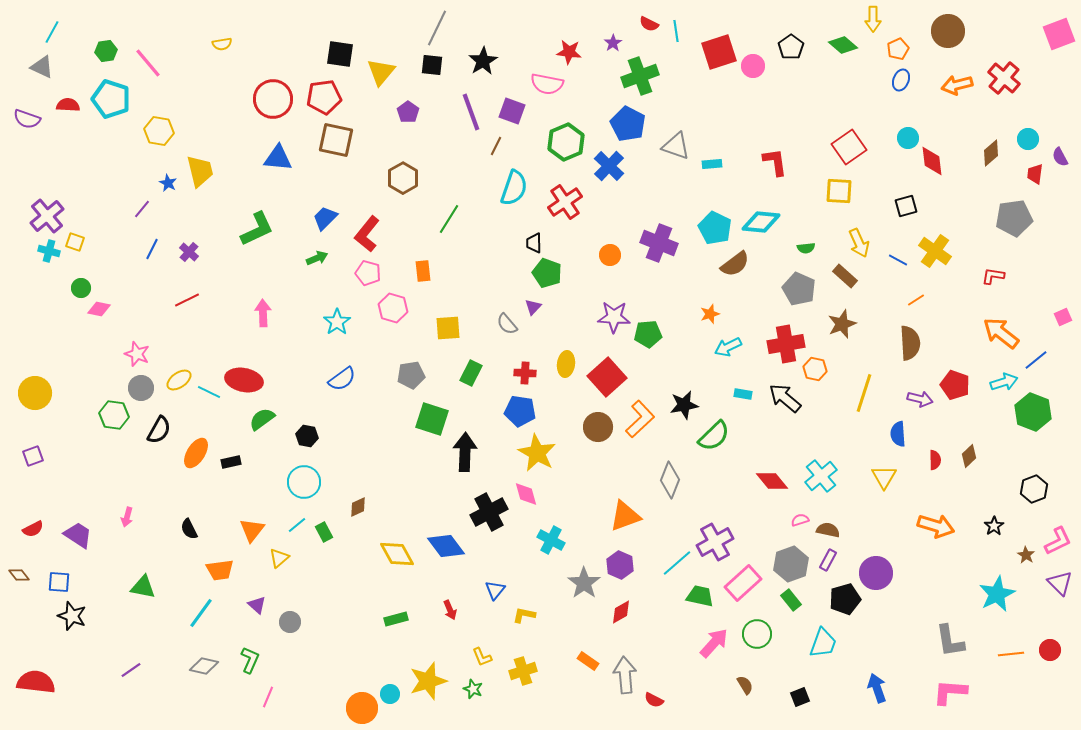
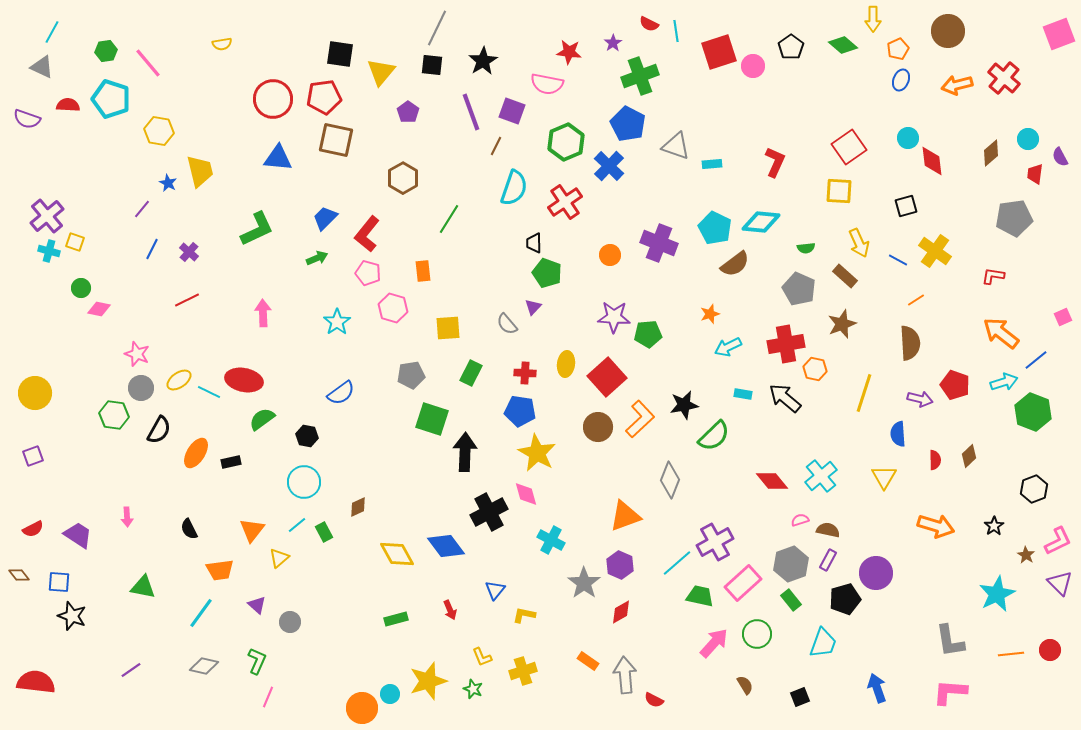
red L-shape at (775, 162): rotated 32 degrees clockwise
blue semicircle at (342, 379): moved 1 px left, 14 px down
pink arrow at (127, 517): rotated 18 degrees counterclockwise
green L-shape at (250, 660): moved 7 px right, 1 px down
